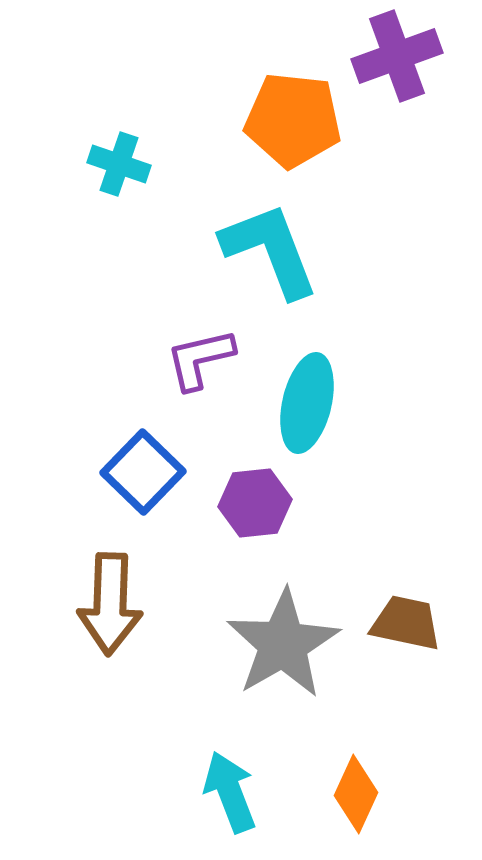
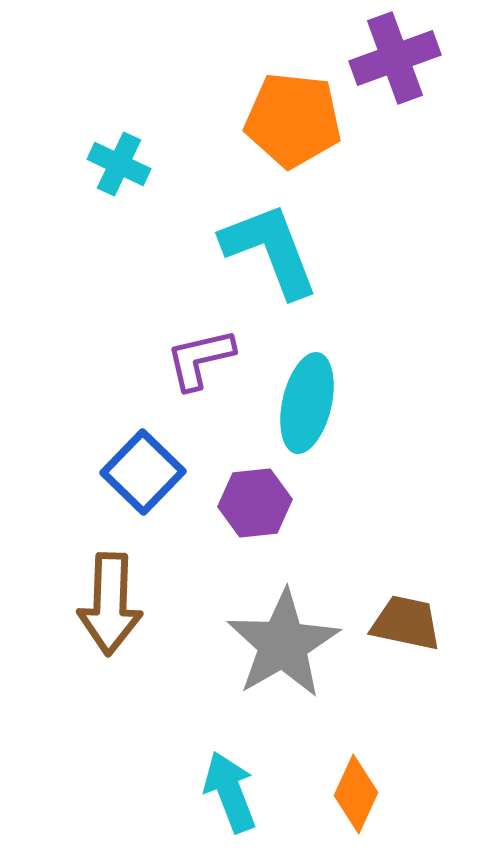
purple cross: moved 2 px left, 2 px down
cyan cross: rotated 6 degrees clockwise
